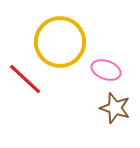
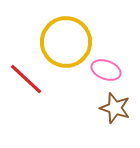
yellow circle: moved 6 px right
red line: moved 1 px right
